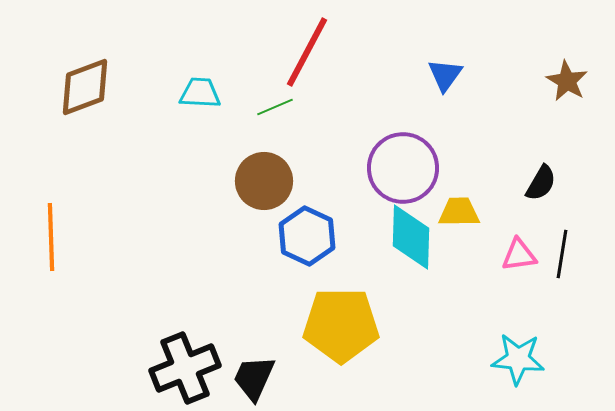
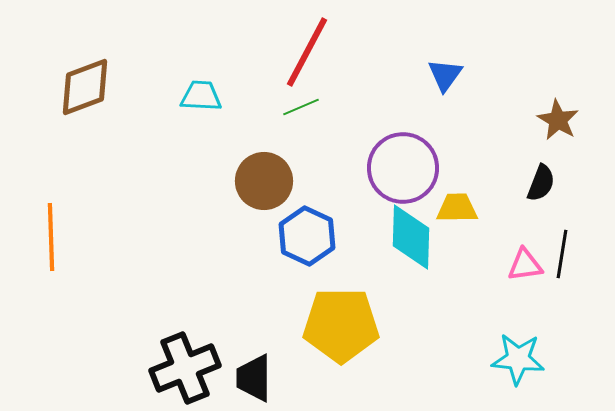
brown star: moved 9 px left, 39 px down
cyan trapezoid: moved 1 px right, 3 px down
green line: moved 26 px right
black semicircle: rotated 9 degrees counterclockwise
yellow trapezoid: moved 2 px left, 4 px up
pink triangle: moved 6 px right, 10 px down
black trapezoid: rotated 24 degrees counterclockwise
